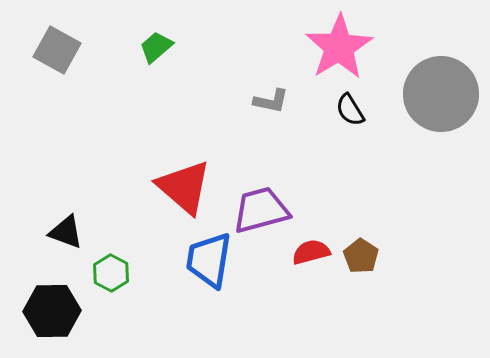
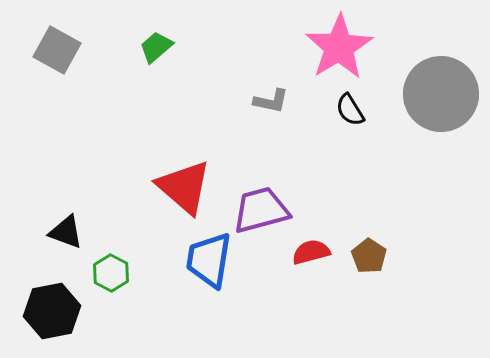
brown pentagon: moved 8 px right
black hexagon: rotated 10 degrees counterclockwise
